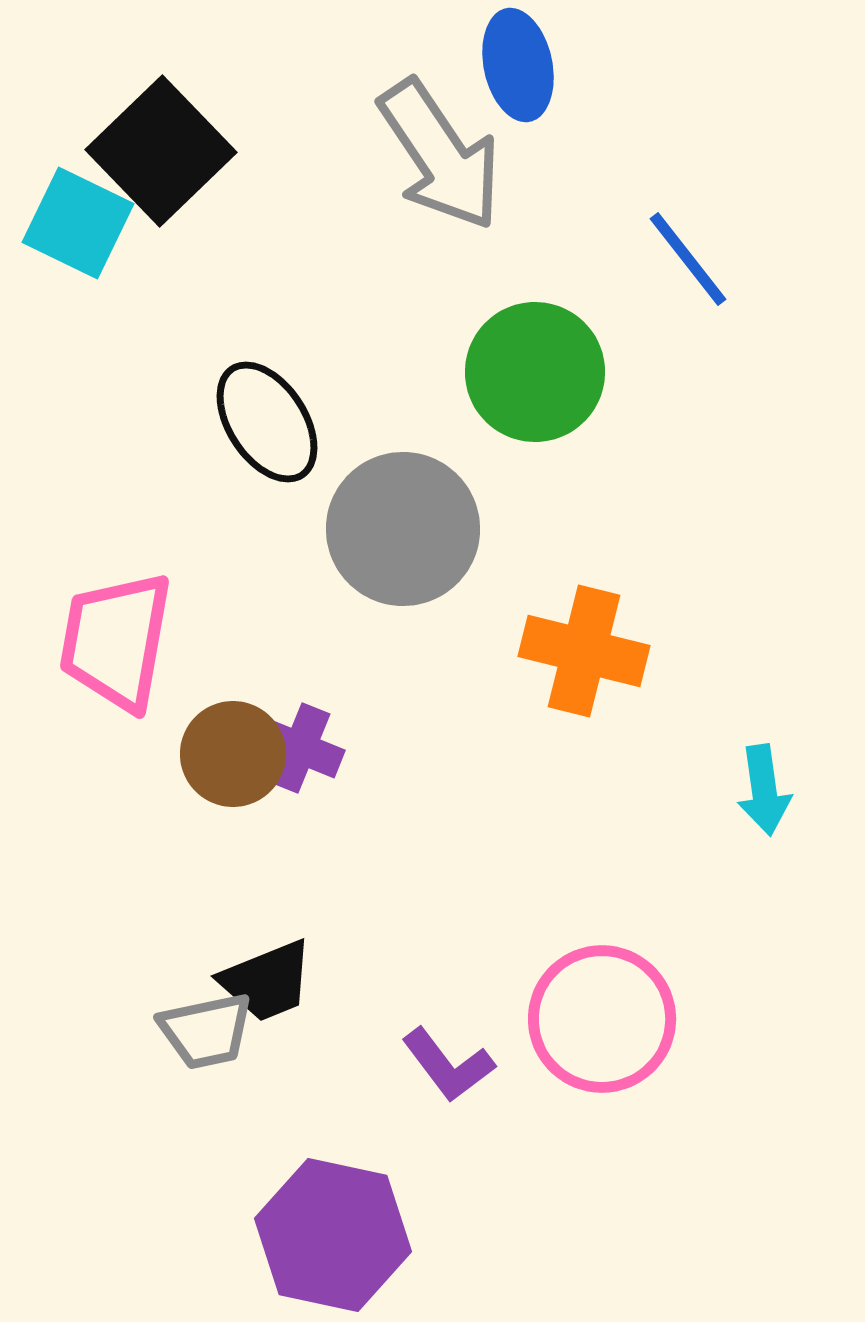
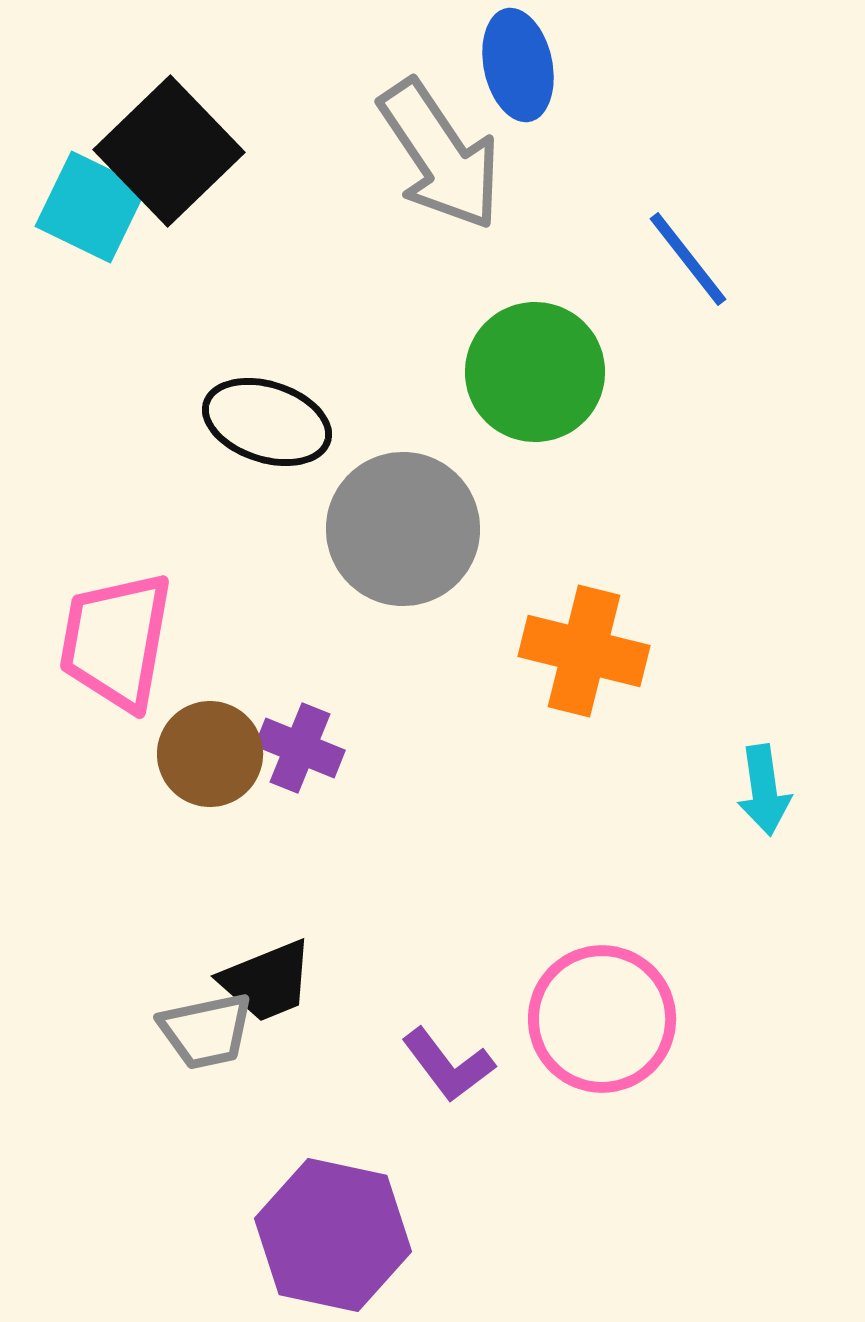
black square: moved 8 px right
cyan square: moved 13 px right, 16 px up
black ellipse: rotated 39 degrees counterclockwise
brown circle: moved 23 px left
